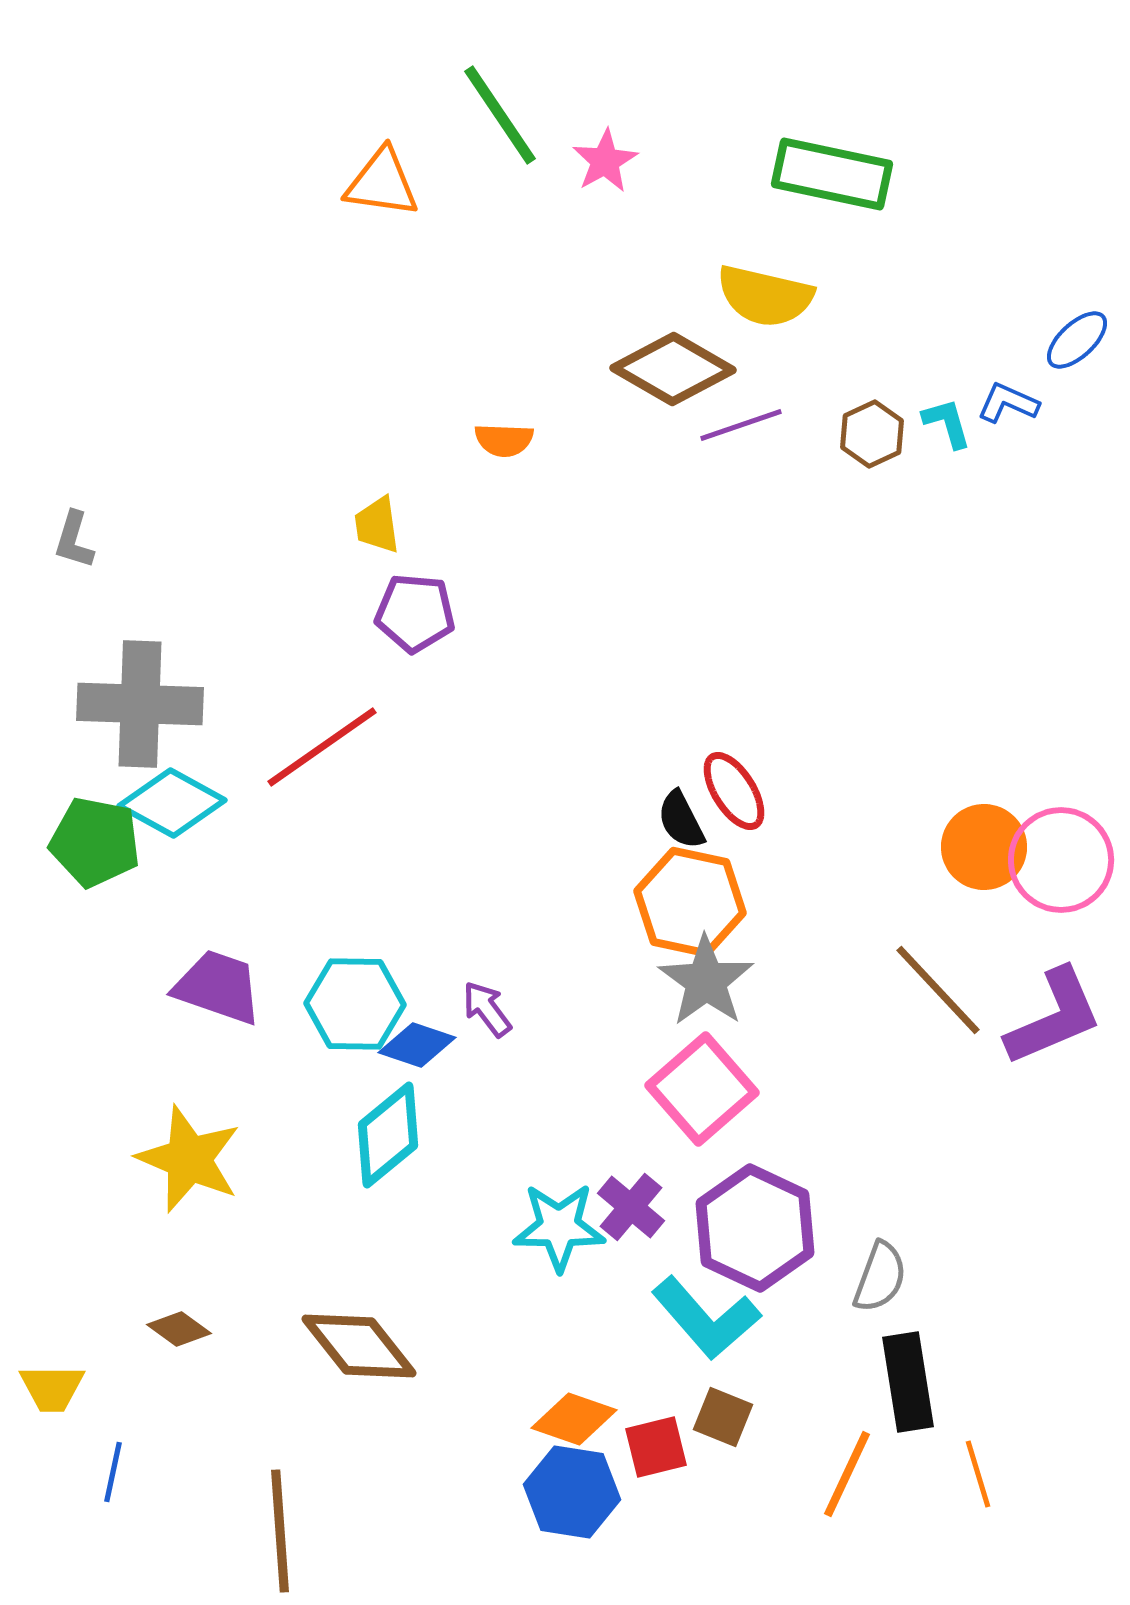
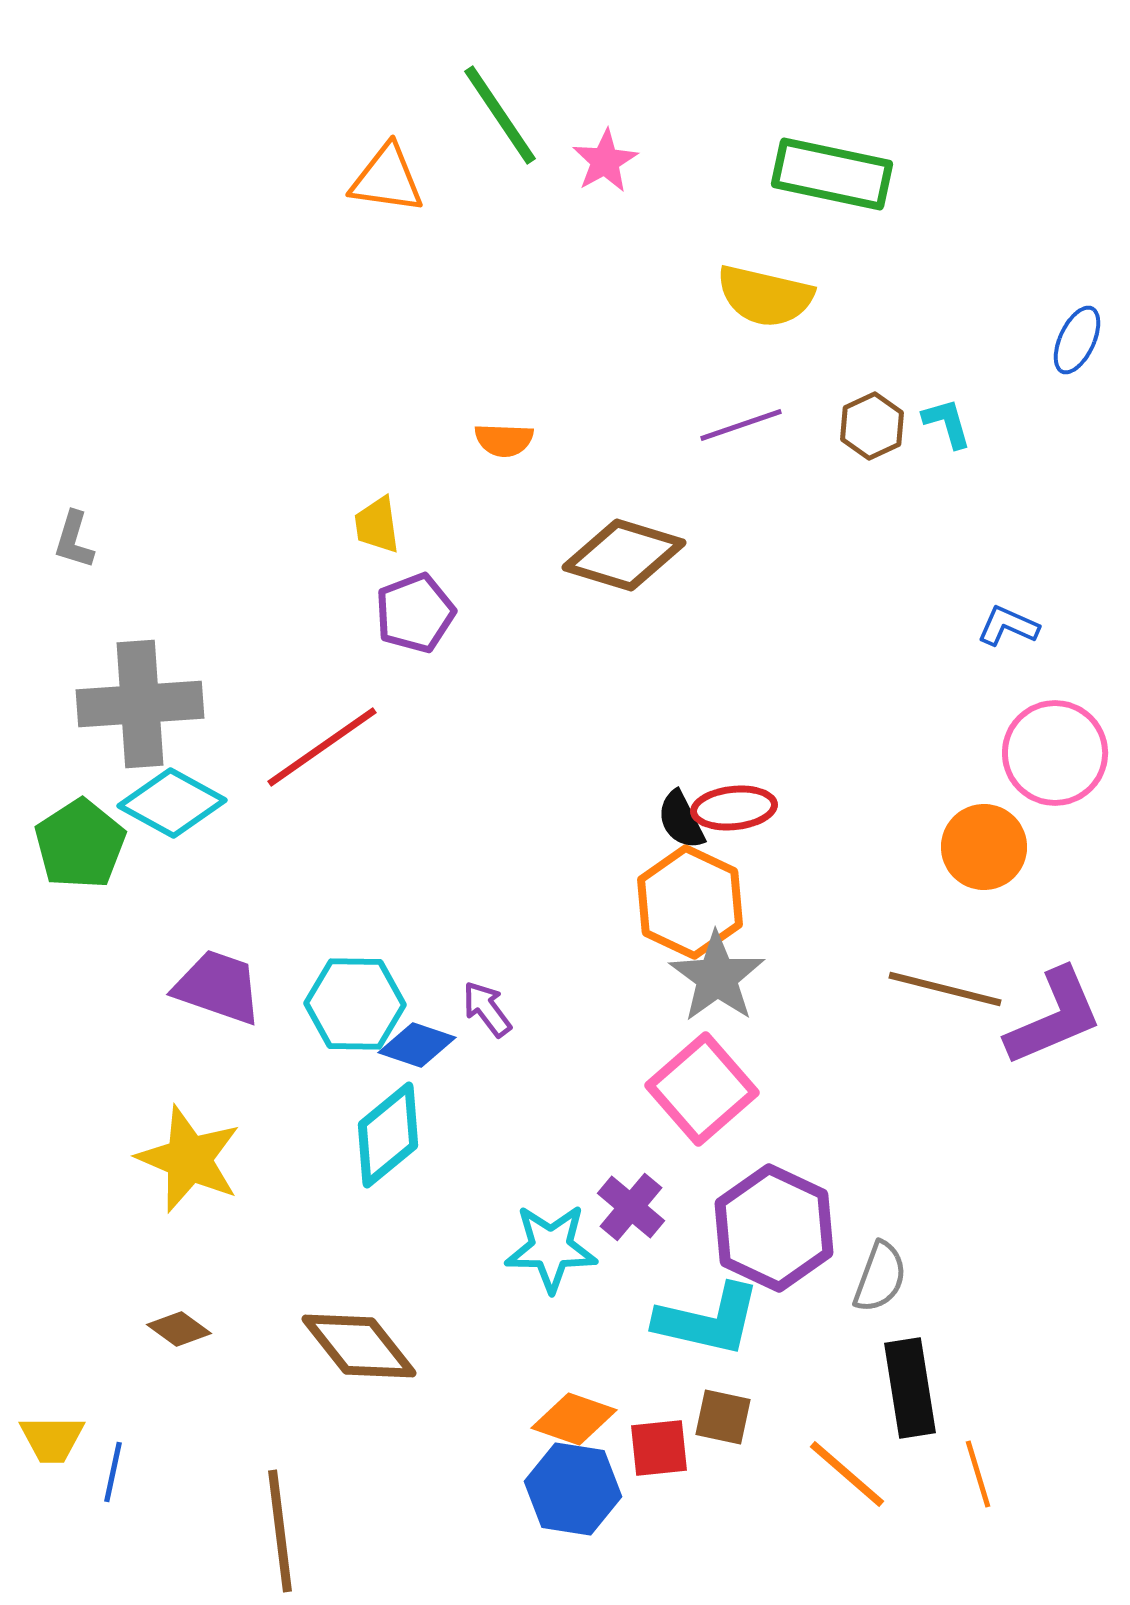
orange triangle at (382, 183): moved 5 px right, 4 px up
blue ellipse at (1077, 340): rotated 22 degrees counterclockwise
brown diamond at (673, 369): moved 49 px left, 186 px down; rotated 13 degrees counterclockwise
blue L-shape at (1008, 403): moved 223 px down
brown hexagon at (872, 434): moved 8 px up
purple pentagon at (415, 613): rotated 26 degrees counterclockwise
gray cross at (140, 704): rotated 6 degrees counterclockwise
red ellipse at (734, 791): moved 17 px down; rotated 64 degrees counterclockwise
green pentagon at (95, 842): moved 15 px left, 2 px down; rotated 28 degrees clockwise
pink circle at (1061, 860): moved 6 px left, 107 px up
orange hexagon at (690, 902): rotated 13 degrees clockwise
gray star at (706, 981): moved 11 px right, 4 px up
brown line at (938, 990): moved 7 px right, 1 px up; rotated 33 degrees counterclockwise
cyan star at (559, 1227): moved 8 px left, 21 px down
purple hexagon at (755, 1228): moved 19 px right
cyan L-shape at (706, 1318): moved 2 px right, 2 px down; rotated 36 degrees counterclockwise
black rectangle at (908, 1382): moved 2 px right, 6 px down
yellow trapezoid at (52, 1388): moved 51 px down
brown square at (723, 1417): rotated 10 degrees counterclockwise
red square at (656, 1447): moved 3 px right, 1 px down; rotated 8 degrees clockwise
orange line at (847, 1474): rotated 74 degrees counterclockwise
blue hexagon at (572, 1492): moved 1 px right, 3 px up
brown line at (280, 1531): rotated 3 degrees counterclockwise
